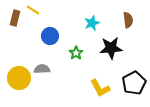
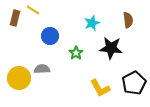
black star: rotated 10 degrees clockwise
